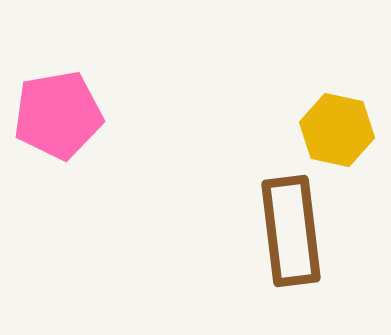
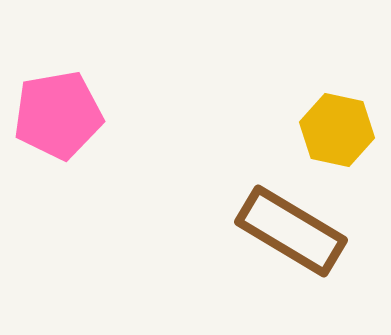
brown rectangle: rotated 52 degrees counterclockwise
